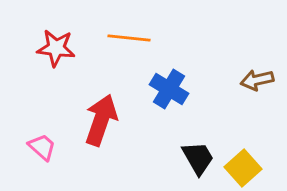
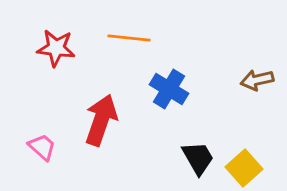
yellow square: moved 1 px right
